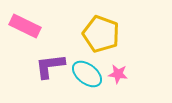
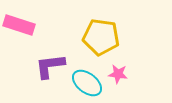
pink rectangle: moved 6 px left, 1 px up; rotated 8 degrees counterclockwise
yellow pentagon: moved 3 px down; rotated 12 degrees counterclockwise
cyan ellipse: moved 9 px down
